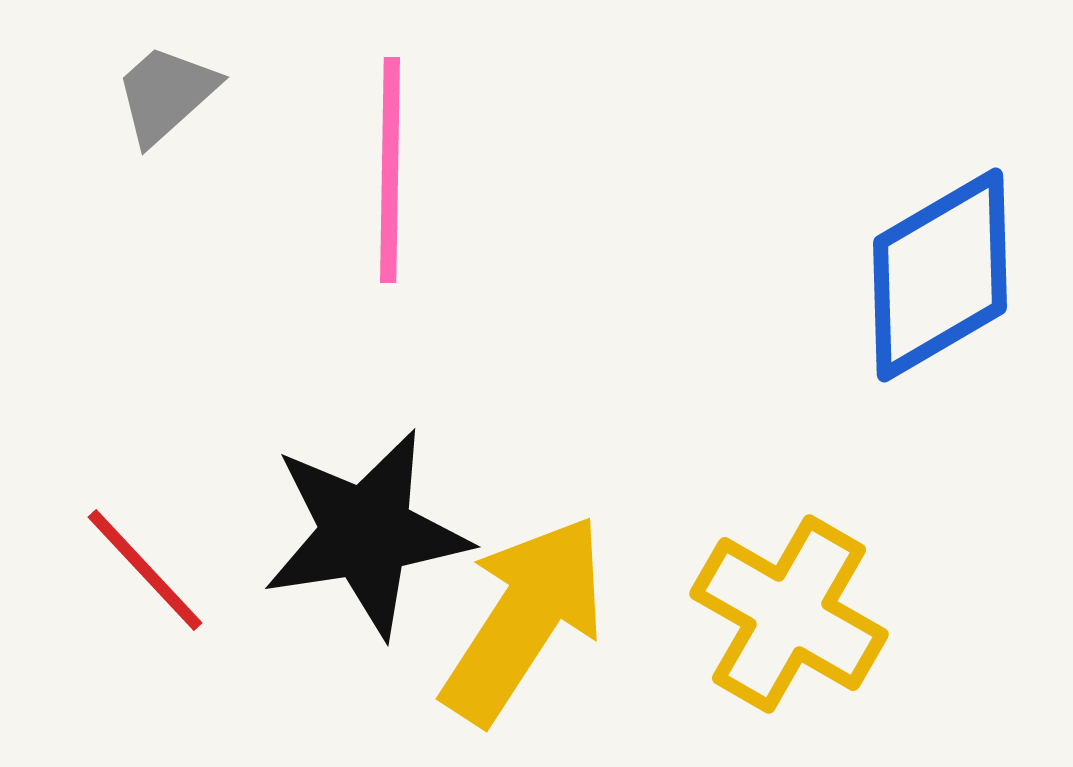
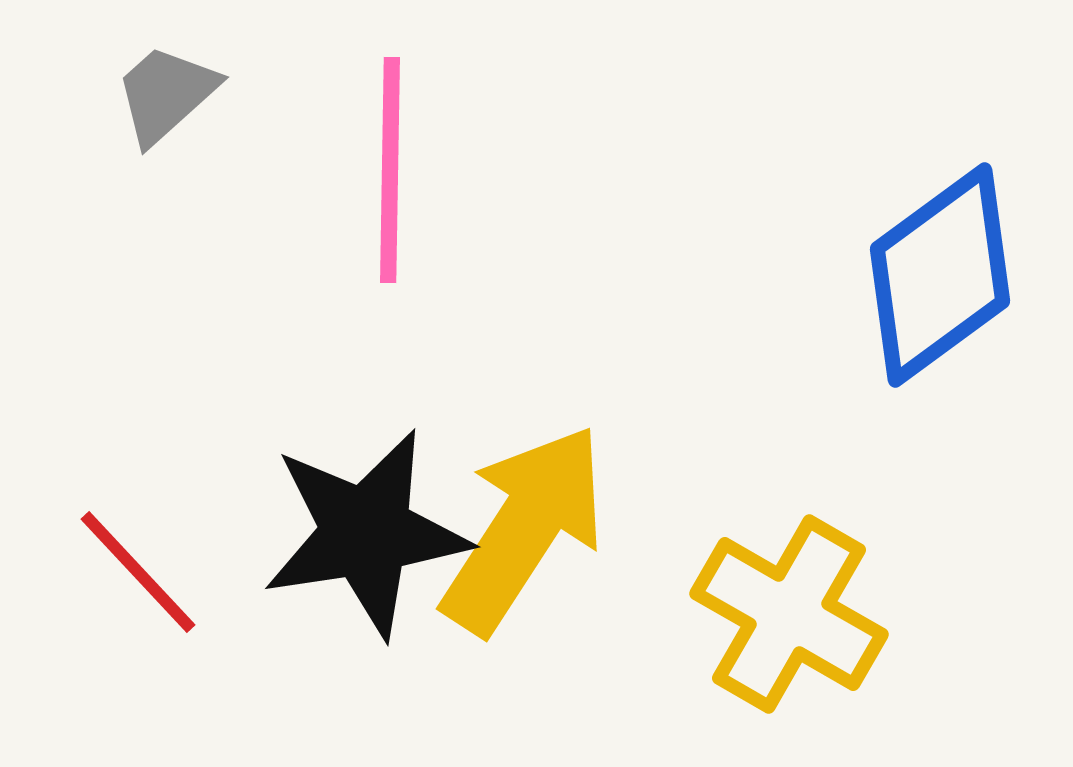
blue diamond: rotated 6 degrees counterclockwise
red line: moved 7 px left, 2 px down
yellow arrow: moved 90 px up
